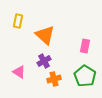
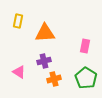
orange triangle: moved 2 px up; rotated 45 degrees counterclockwise
purple cross: rotated 16 degrees clockwise
green pentagon: moved 1 px right, 2 px down
